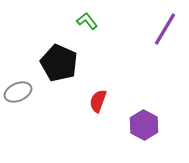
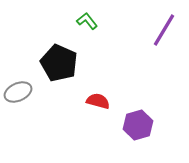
purple line: moved 1 px left, 1 px down
red semicircle: rotated 85 degrees clockwise
purple hexagon: moved 6 px left; rotated 16 degrees clockwise
